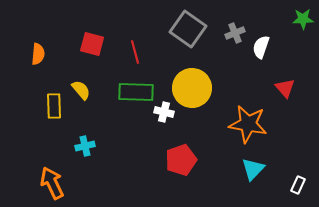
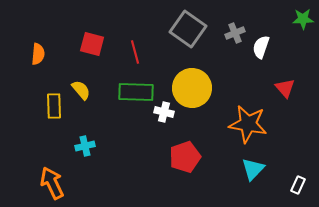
red pentagon: moved 4 px right, 3 px up
